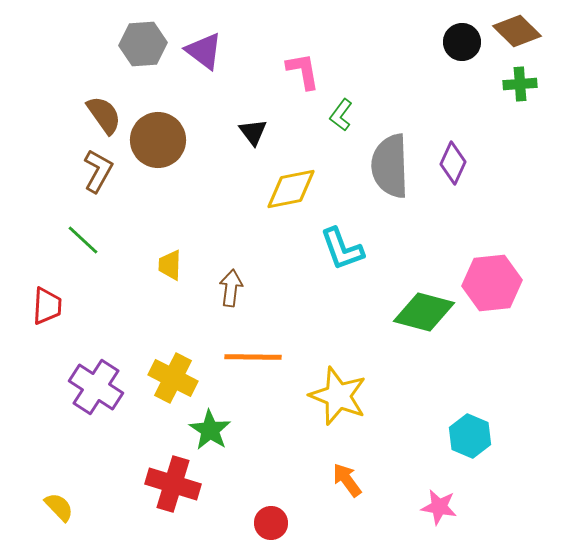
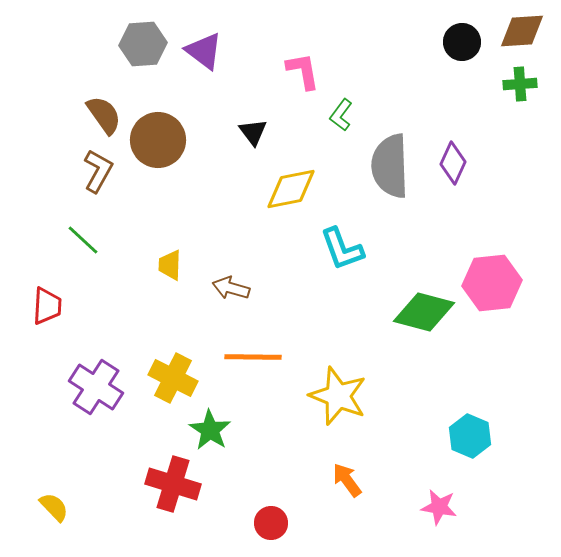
brown diamond: moved 5 px right; rotated 48 degrees counterclockwise
brown arrow: rotated 81 degrees counterclockwise
yellow semicircle: moved 5 px left
